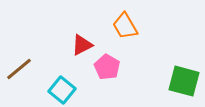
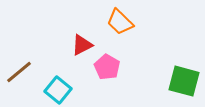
orange trapezoid: moved 5 px left, 4 px up; rotated 16 degrees counterclockwise
brown line: moved 3 px down
cyan square: moved 4 px left
